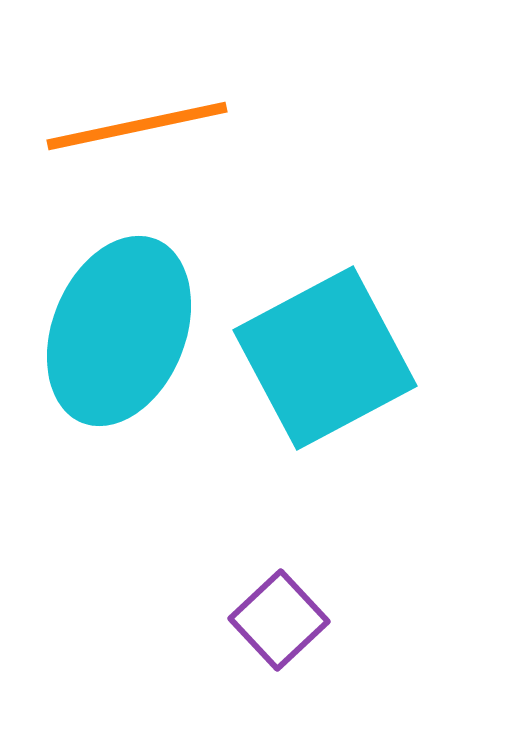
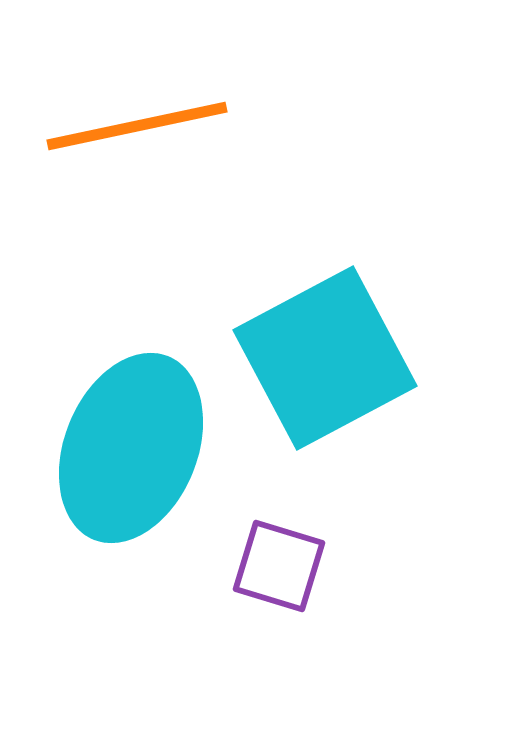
cyan ellipse: moved 12 px right, 117 px down
purple square: moved 54 px up; rotated 30 degrees counterclockwise
